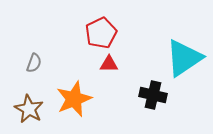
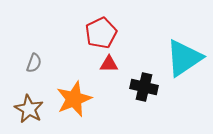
black cross: moved 9 px left, 8 px up
